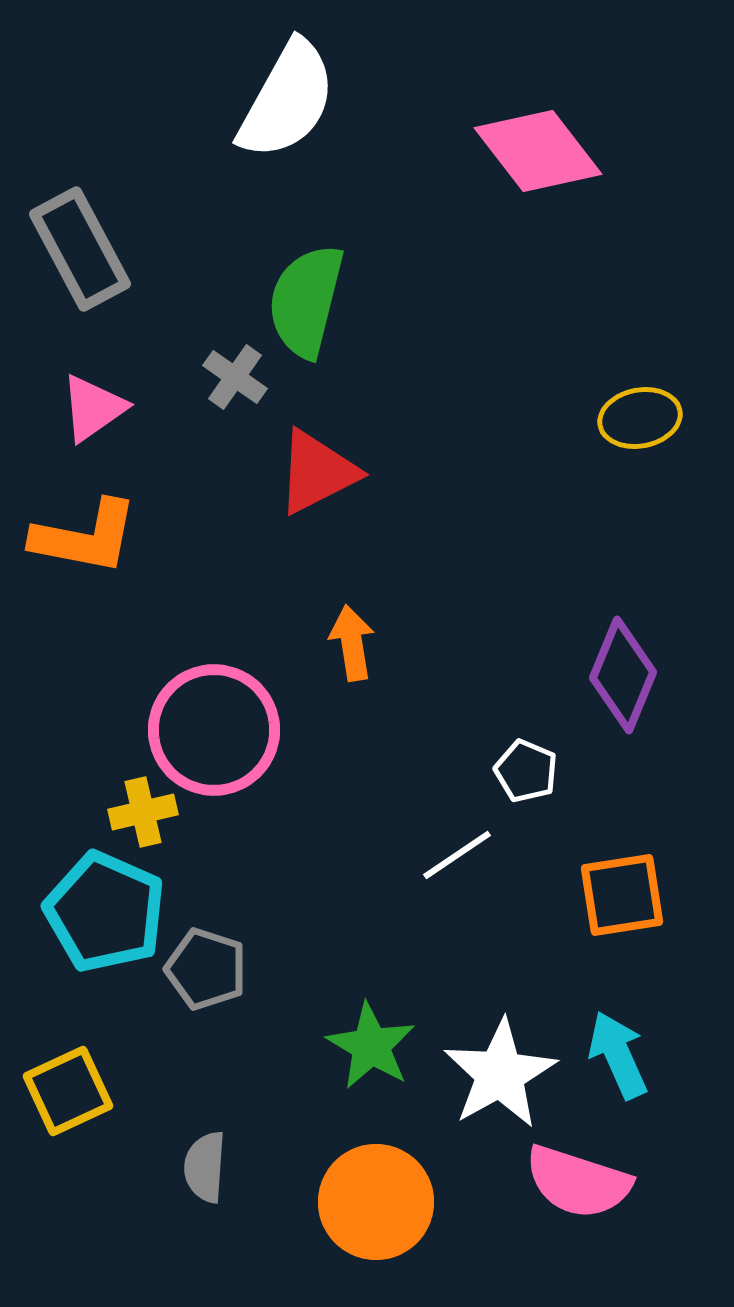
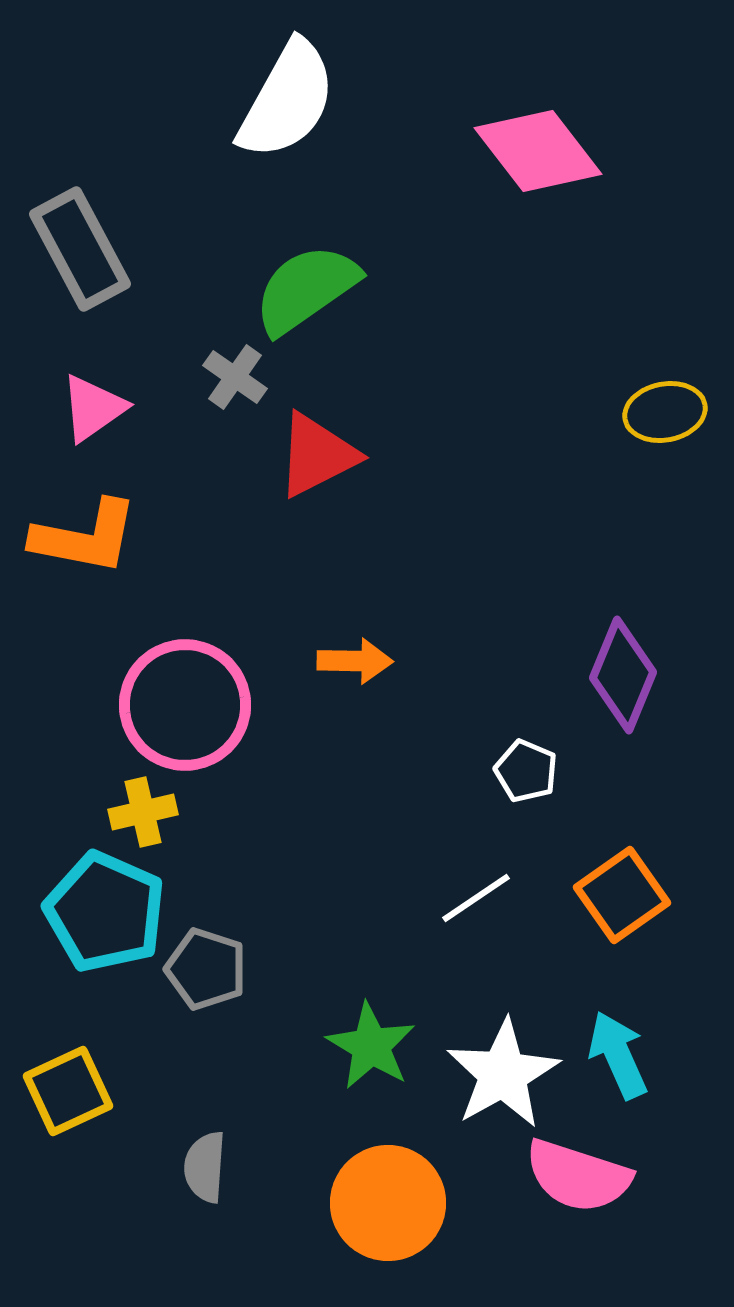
green semicircle: moved 12 px up; rotated 41 degrees clockwise
yellow ellipse: moved 25 px right, 6 px up
red triangle: moved 17 px up
orange arrow: moved 3 px right, 18 px down; rotated 100 degrees clockwise
pink circle: moved 29 px left, 25 px up
white line: moved 19 px right, 43 px down
orange square: rotated 26 degrees counterclockwise
white star: moved 3 px right
pink semicircle: moved 6 px up
orange circle: moved 12 px right, 1 px down
